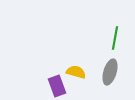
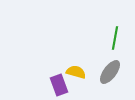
gray ellipse: rotated 20 degrees clockwise
purple rectangle: moved 2 px right, 1 px up
